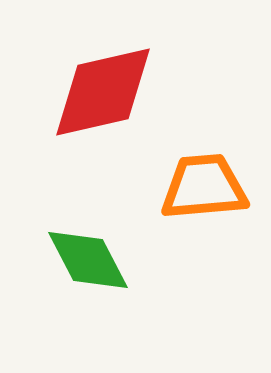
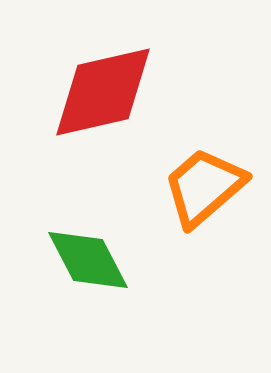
orange trapezoid: rotated 36 degrees counterclockwise
